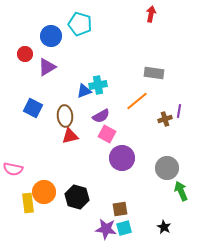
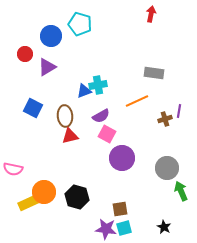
orange line: rotated 15 degrees clockwise
yellow rectangle: rotated 72 degrees clockwise
